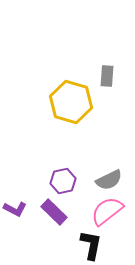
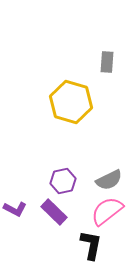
gray rectangle: moved 14 px up
